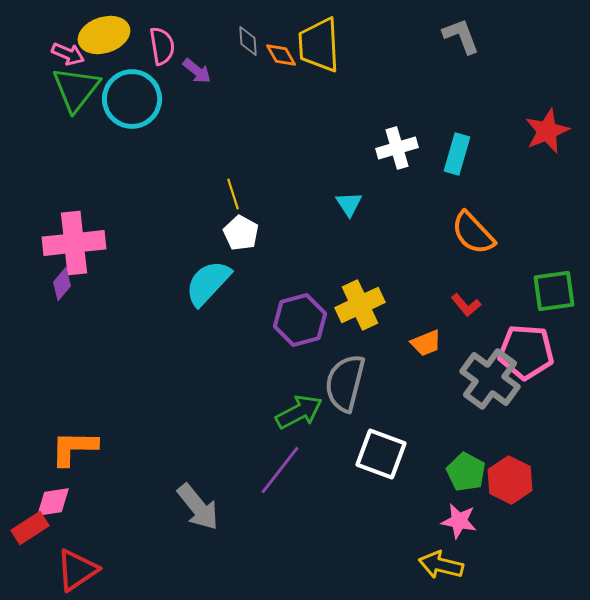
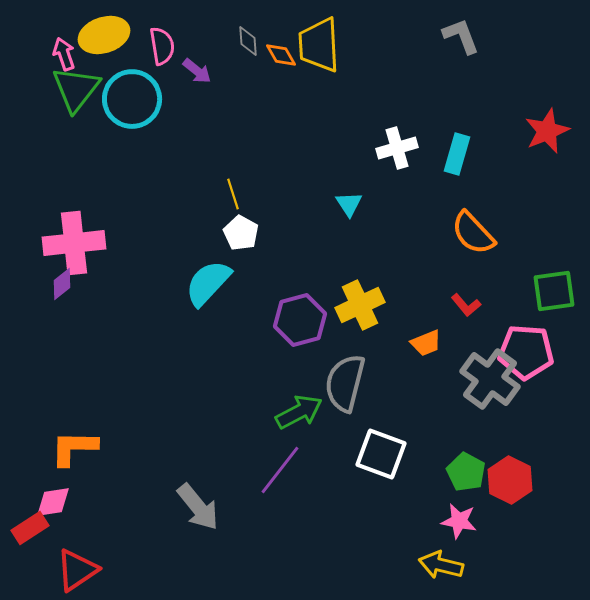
pink arrow: moved 4 px left; rotated 132 degrees counterclockwise
purple diamond: rotated 12 degrees clockwise
